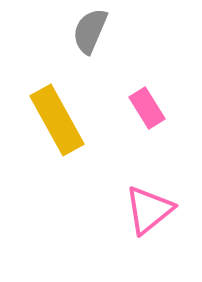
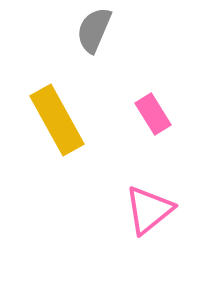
gray semicircle: moved 4 px right, 1 px up
pink rectangle: moved 6 px right, 6 px down
